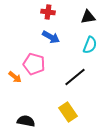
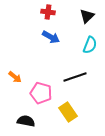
black triangle: moved 1 px left, 1 px up; rotated 35 degrees counterclockwise
pink pentagon: moved 7 px right, 29 px down
black line: rotated 20 degrees clockwise
